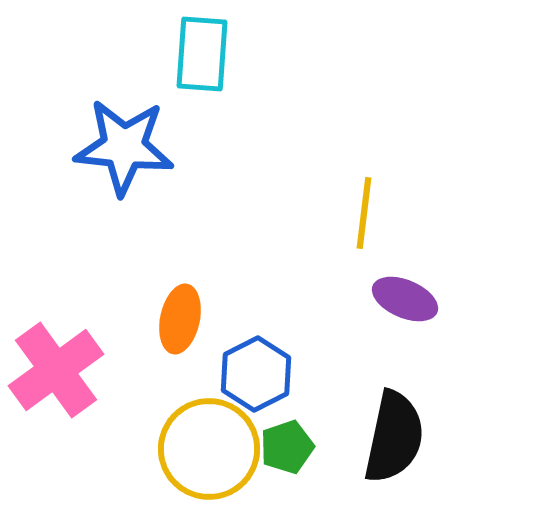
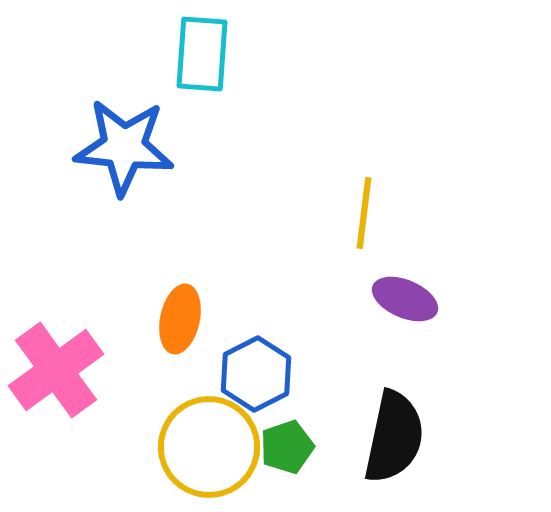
yellow circle: moved 2 px up
